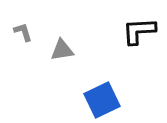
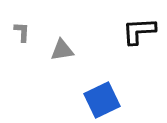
gray L-shape: moved 1 px left; rotated 20 degrees clockwise
